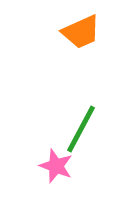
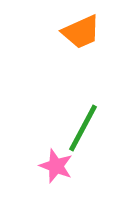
green line: moved 2 px right, 1 px up
